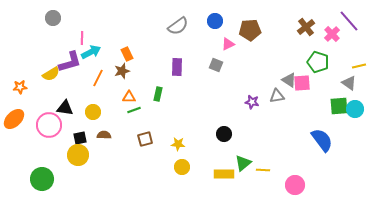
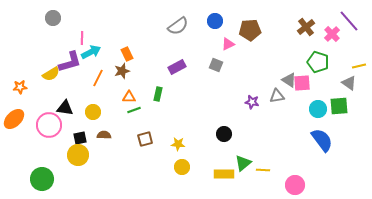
purple rectangle at (177, 67): rotated 60 degrees clockwise
cyan circle at (355, 109): moved 37 px left
